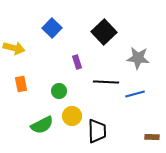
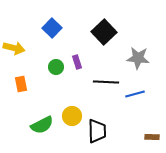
green circle: moved 3 px left, 24 px up
